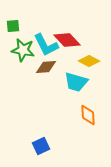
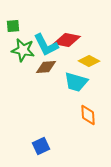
red diamond: rotated 36 degrees counterclockwise
